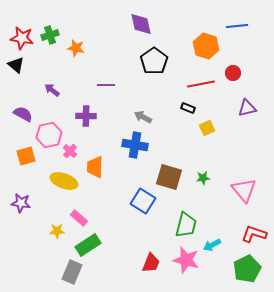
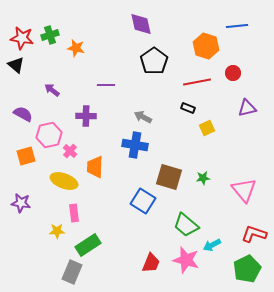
red line: moved 4 px left, 2 px up
pink rectangle: moved 5 px left, 5 px up; rotated 42 degrees clockwise
green trapezoid: rotated 116 degrees clockwise
